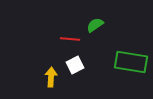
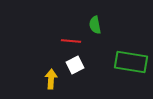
green semicircle: rotated 66 degrees counterclockwise
red line: moved 1 px right, 2 px down
yellow arrow: moved 2 px down
